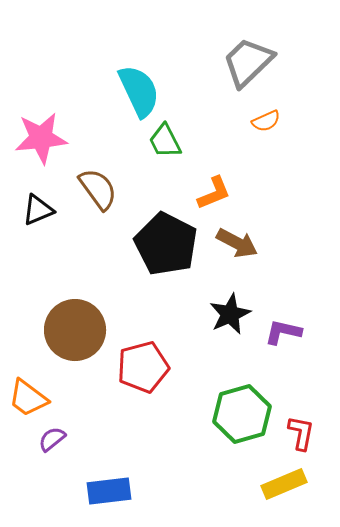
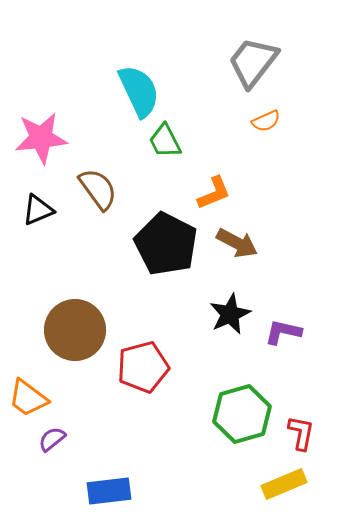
gray trapezoid: moved 5 px right; rotated 8 degrees counterclockwise
